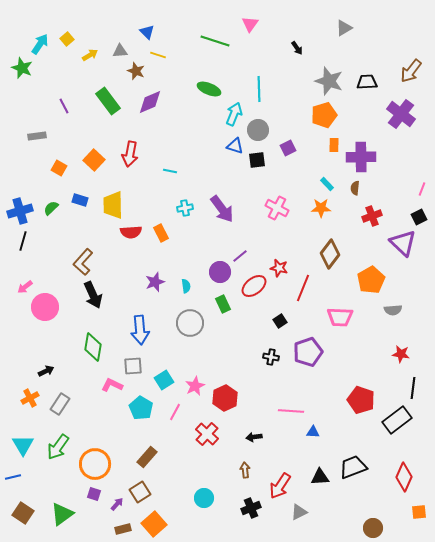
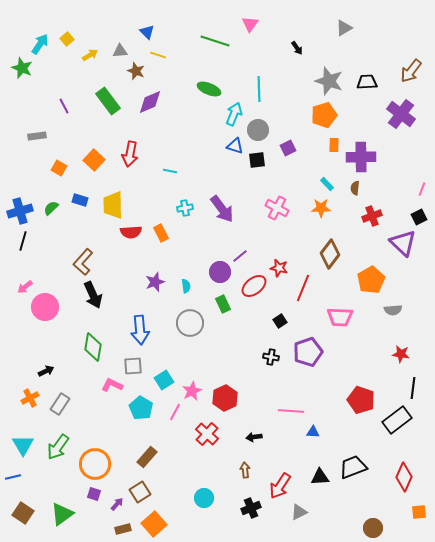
pink star at (195, 386): moved 3 px left, 5 px down
